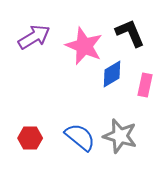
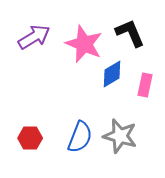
pink star: moved 2 px up
blue semicircle: rotated 72 degrees clockwise
